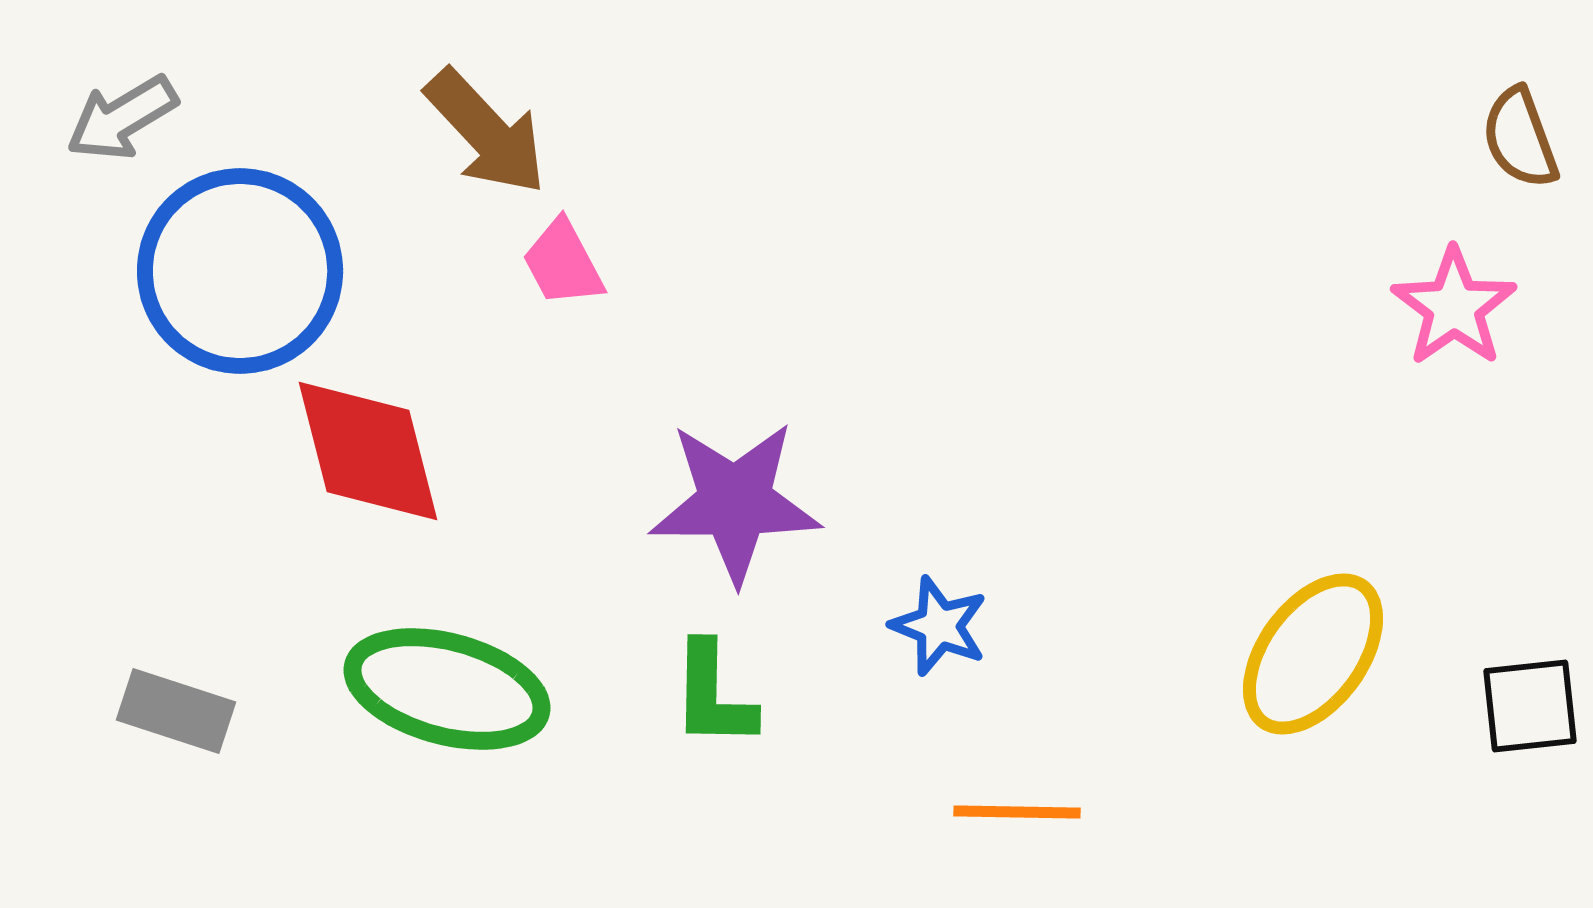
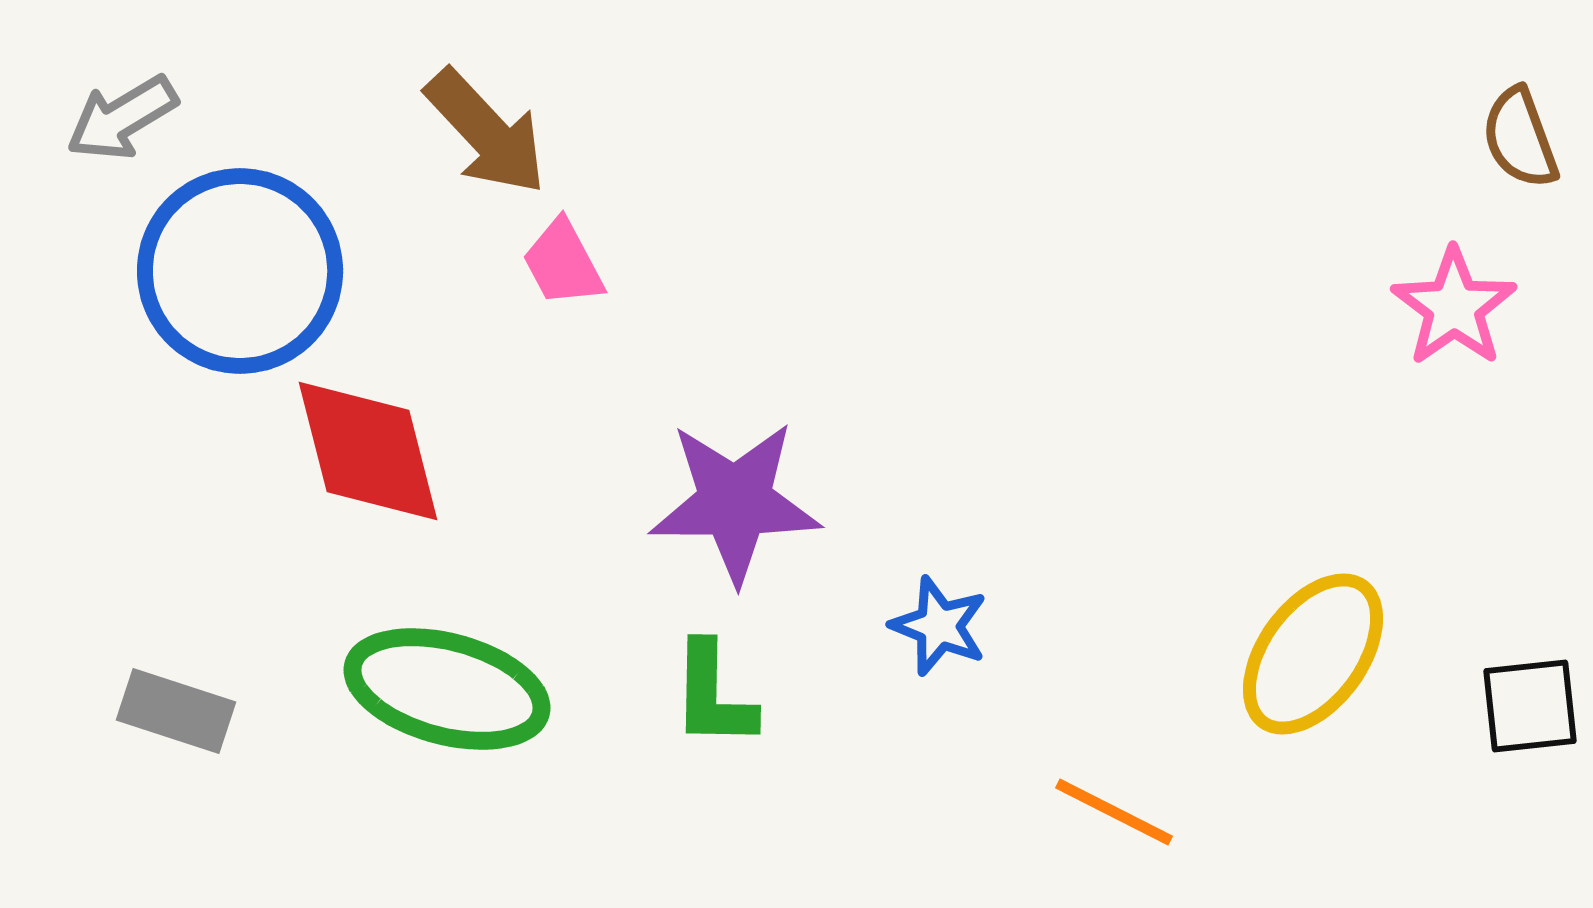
orange line: moved 97 px right; rotated 26 degrees clockwise
